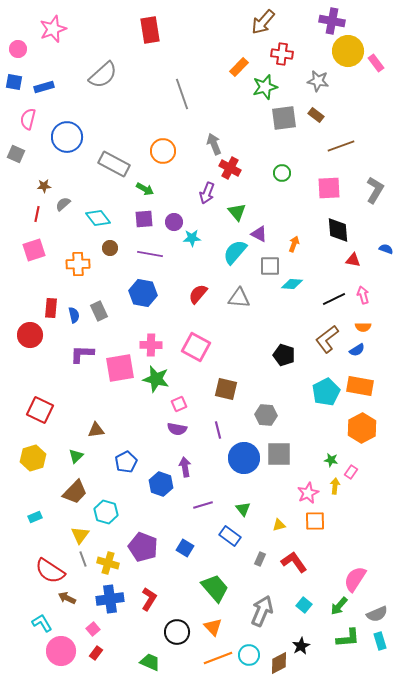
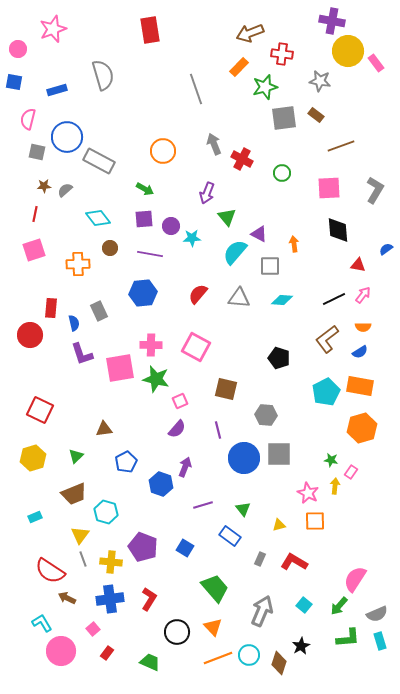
brown arrow at (263, 22): moved 13 px left, 11 px down; rotated 28 degrees clockwise
gray semicircle at (103, 75): rotated 64 degrees counterclockwise
gray star at (318, 81): moved 2 px right
blue rectangle at (44, 87): moved 13 px right, 3 px down
gray line at (182, 94): moved 14 px right, 5 px up
gray square at (16, 154): moved 21 px right, 2 px up; rotated 12 degrees counterclockwise
gray rectangle at (114, 164): moved 15 px left, 3 px up
red cross at (230, 168): moved 12 px right, 9 px up
gray semicircle at (63, 204): moved 2 px right, 14 px up
green triangle at (237, 212): moved 10 px left, 5 px down
red line at (37, 214): moved 2 px left
purple circle at (174, 222): moved 3 px left, 4 px down
orange arrow at (294, 244): rotated 28 degrees counterclockwise
blue semicircle at (386, 249): rotated 56 degrees counterclockwise
red triangle at (353, 260): moved 5 px right, 5 px down
cyan diamond at (292, 284): moved 10 px left, 16 px down
blue hexagon at (143, 293): rotated 16 degrees counterclockwise
pink arrow at (363, 295): rotated 54 degrees clockwise
blue semicircle at (74, 315): moved 8 px down
blue semicircle at (357, 350): moved 3 px right, 2 px down
purple L-shape at (82, 354): rotated 110 degrees counterclockwise
black pentagon at (284, 355): moved 5 px left, 3 px down
pink square at (179, 404): moved 1 px right, 3 px up
orange hexagon at (362, 428): rotated 12 degrees clockwise
purple semicircle at (177, 429): rotated 60 degrees counterclockwise
brown triangle at (96, 430): moved 8 px right, 1 px up
purple arrow at (185, 467): rotated 30 degrees clockwise
brown trapezoid at (75, 492): moved 1 px left, 2 px down; rotated 24 degrees clockwise
pink star at (308, 493): rotated 20 degrees counterclockwise
red L-shape at (294, 562): rotated 24 degrees counterclockwise
yellow cross at (108, 563): moved 3 px right, 1 px up; rotated 10 degrees counterclockwise
red rectangle at (96, 653): moved 11 px right
brown diamond at (279, 663): rotated 45 degrees counterclockwise
